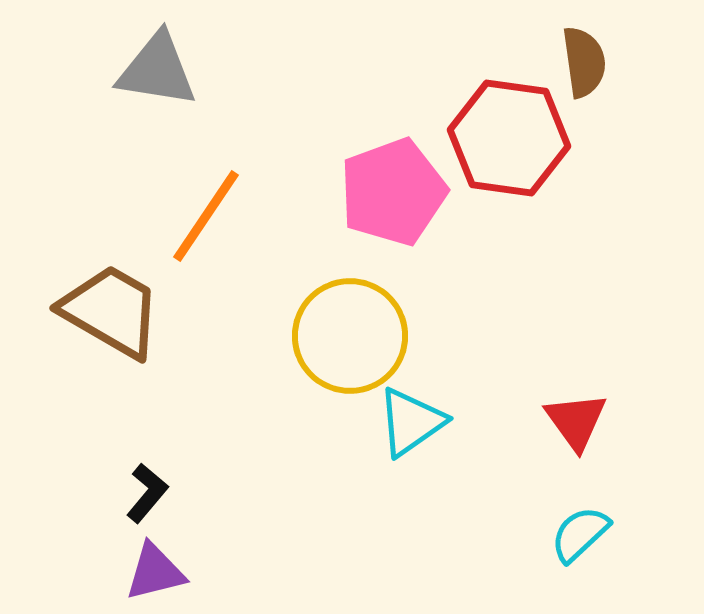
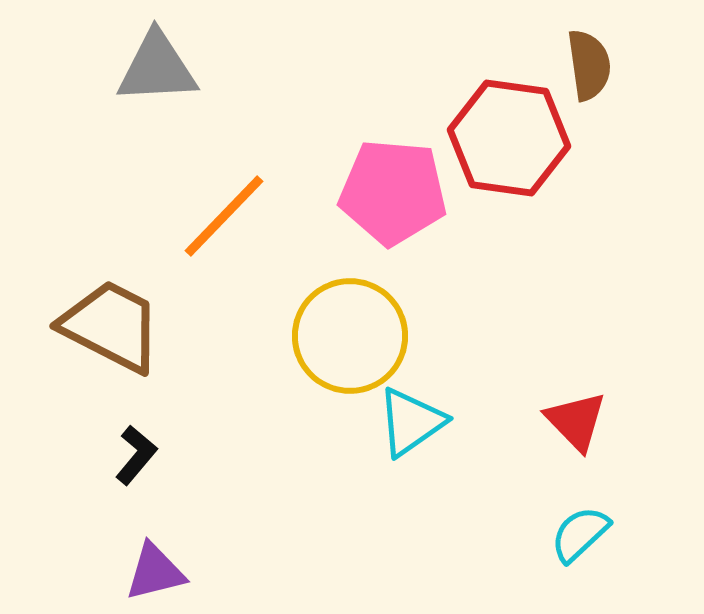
brown semicircle: moved 5 px right, 3 px down
gray triangle: moved 2 px up; rotated 12 degrees counterclockwise
pink pentagon: rotated 25 degrees clockwise
orange line: moved 18 px right; rotated 10 degrees clockwise
brown trapezoid: moved 15 px down; rotated 3 degrees counterclockwise
red triangle: rotated 8 degrees counterclockwise
black L-shape: moved 11 px left, 38 px up
